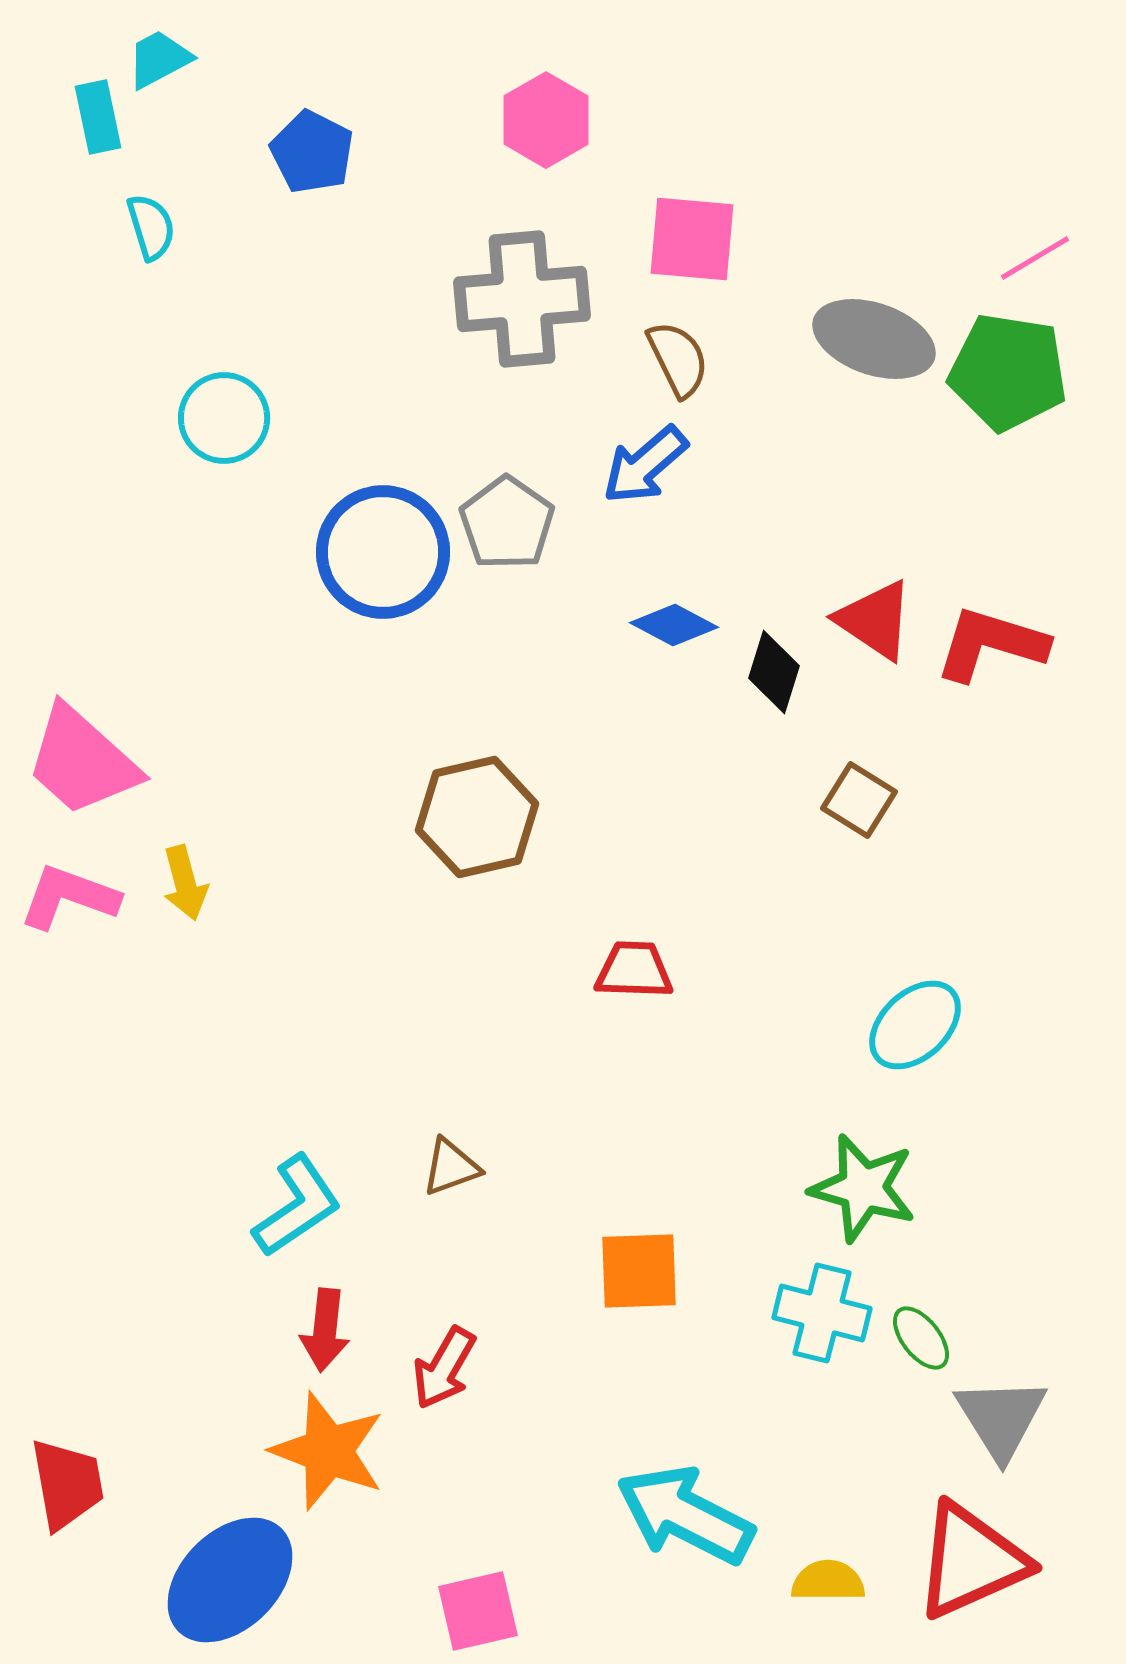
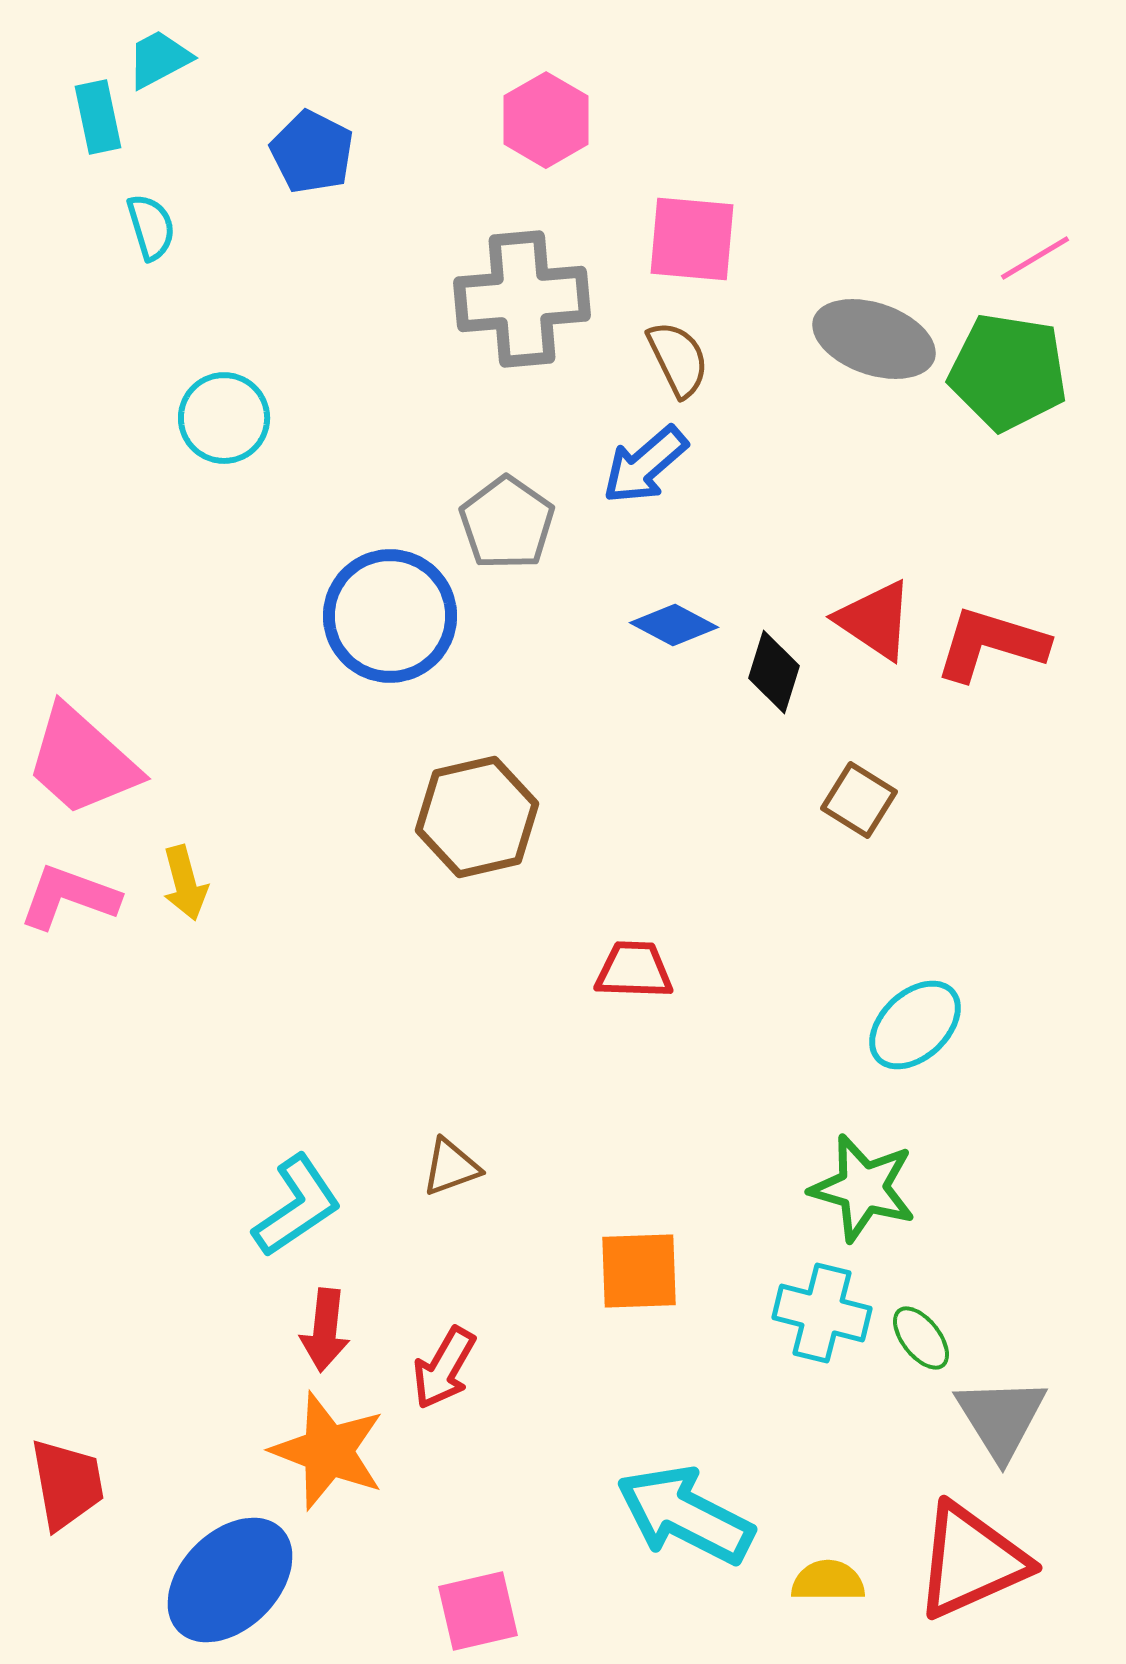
blue circle at (383, 552): moved 7 px right, 64 px down
